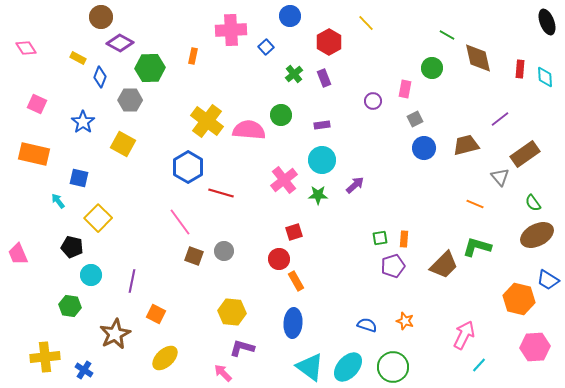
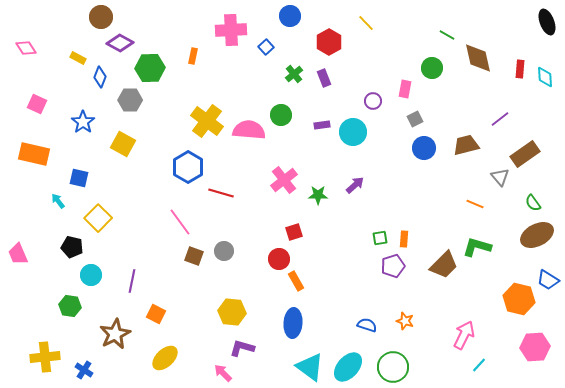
cyan circle at (322, 160): moved 31 px right, 28 px up
